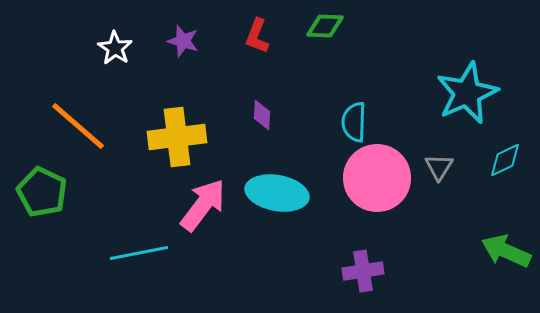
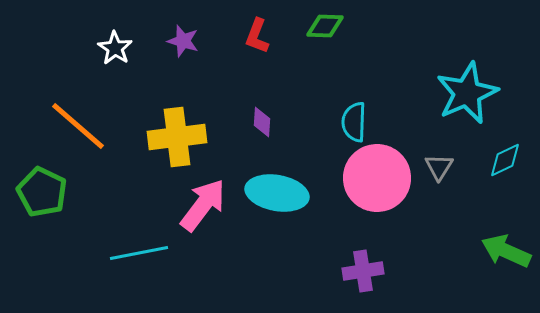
purple diamond: moved 7 px down
